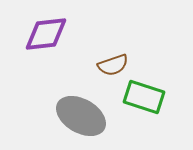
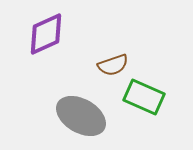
purple diamond: rotated 18 degrees counterclockwise
green rectangle: rotated 6 degrees clockwise
